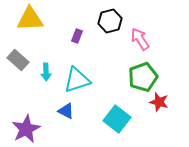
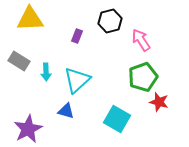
pink arrow: moved 1 px right, 1 px down
gray rectangle: moved 1 px right, 1 px down; rotated 10 degrees counterclockwise
cyan triangle: rotated 24 degrees counterclockwise
blue triangle: rotated 12 degrees counterclockwise
cyan square: rotated 8 degrees counterclockwise
purple star: moved 2 px right
